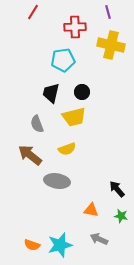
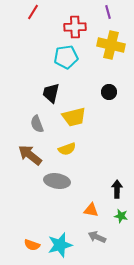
cyan pentagon: moved 3 px right, 3 px up
black circle: moved 27 px right
black arrow: rotated 42 degrees clockwise
gray arrow: moved 2 px left, 2 px up
